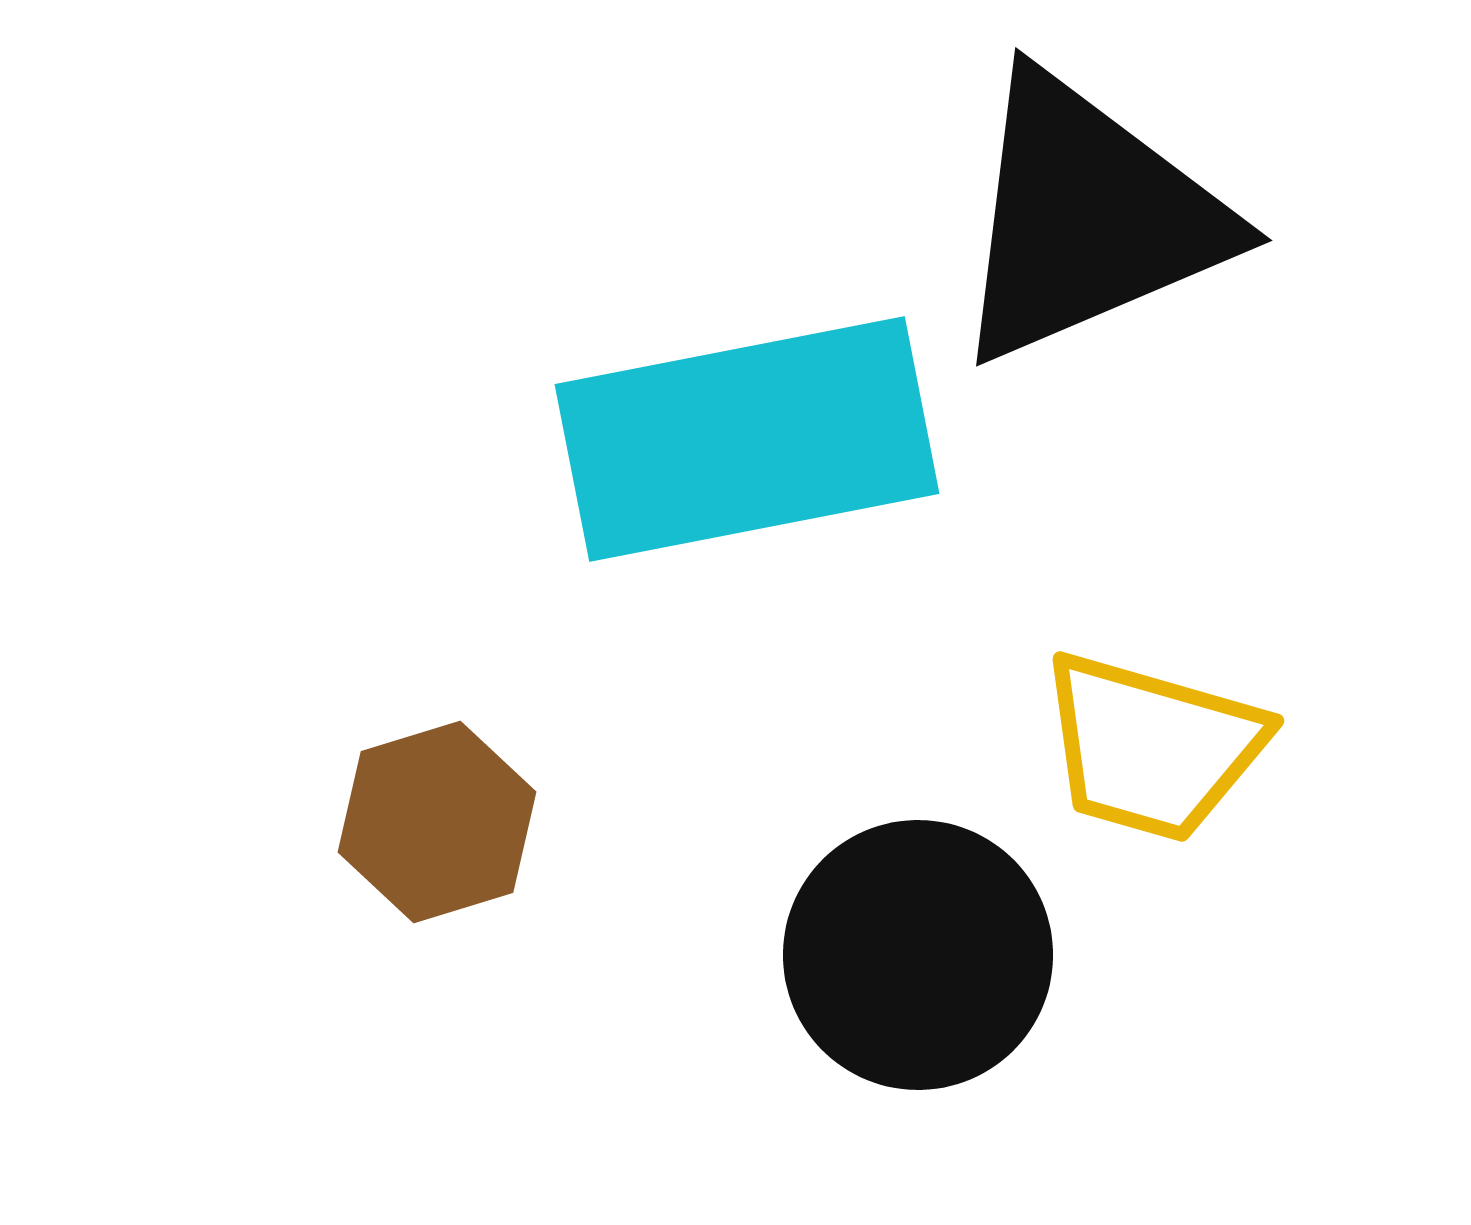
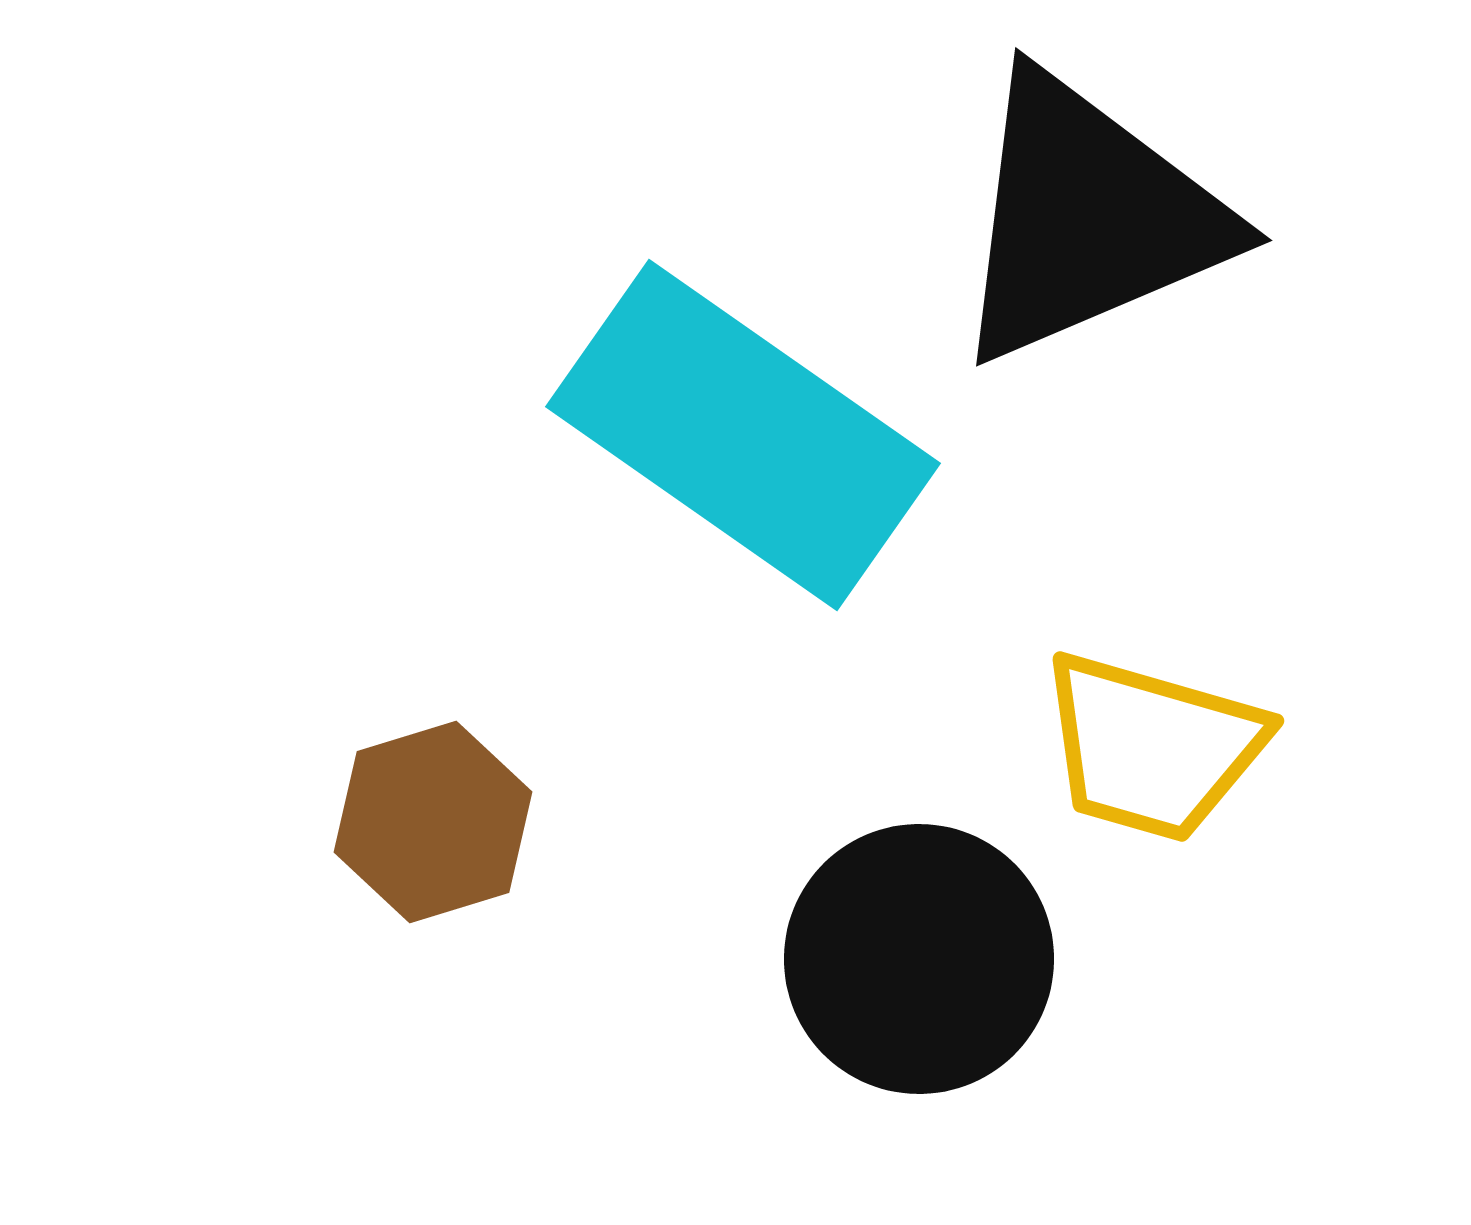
cyan rectangle: moved 4 px left, 4 px up; rotated 46 degrees clockwise
brown hexagon: moved 4 px left
black circle: moved 1 px right, 4 px down
